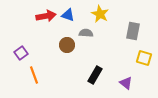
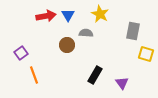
blue triangle: rotated 40 degrees clockwise
yellow square: moved 2 px right, 4 px up
purple triangle: moved 4 px left; rotated 16 degrees clockwise
